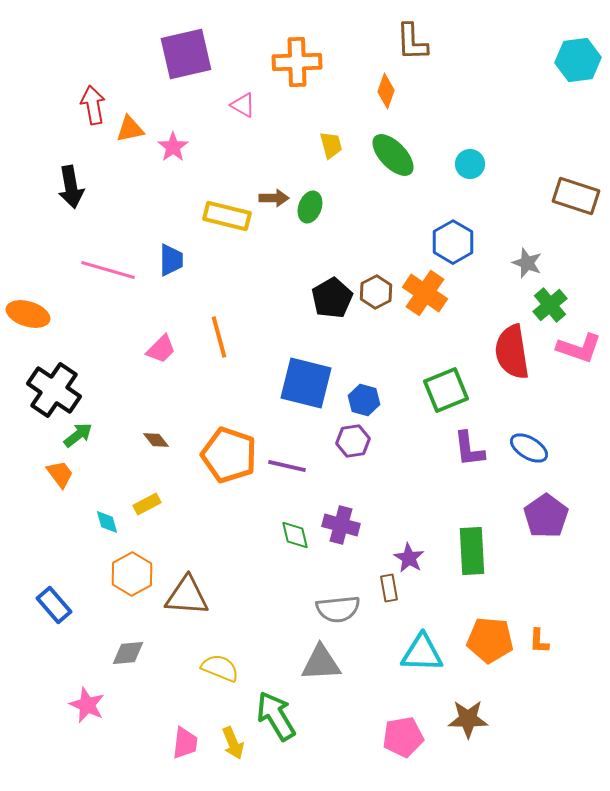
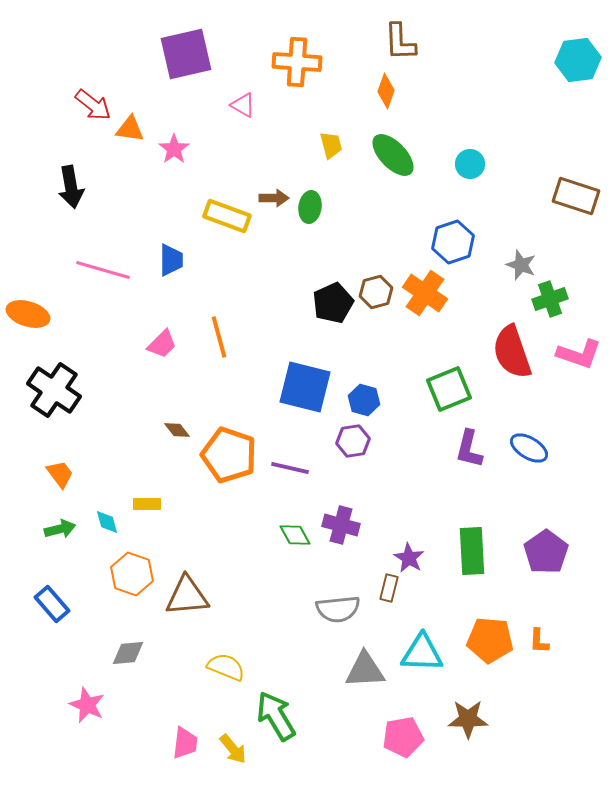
brown L-shape at (412, 42): moved 12 px left
orange cross at (297, 62): rotated 6 degrees clockwise
red arrow at (93, 105): rotated 138 degrees clockwise
orange triangle at (130, 129): rotated 20 degrees clockwise
pink star at (173, 147): moved 1 px right, 2 px down
green ellipse at (310, 207): rotated 12 degrees counterclockwise
yellow rectangle at (227, 216): rotated 6 degrees clockwise
blue hexagon at (453, 242): rotated 12 degrees clockwise
gray star at (527, 263): moved 6 px left, 2 px down
pink line at (108, 270): moved 5 px left
brown hexagon at (376, 292): rotated 12 degrees clockwise
black pentagon at (332, 298): moved 1 px right, 5 px down; rotated 6 degrees clockwise
green cross at (550, 305): moved 6 px up; rotated 20 degrees clockwise
pink L-shape at (579, 348): moved 6 px down
pink trapezoid at (161, 349): moved 1 px right, 5 px up
red semicircle at (512, 352): rotated 10 degrees counterclockwise
blue square at (306, 383): moved 1 px left, 4 px down
green square at (446, 390): moved 3 px right, 1 px up
green arrow at (78, 435): moved 18 px left, 94 px down; rotated 24 degrees clockwise
brown diamond at (156, 440): moved 21 px right, 10 px up
purple L-shape at (469, 449): rotated 21 degrees clockwise
purple line at (287, 466): moved 3 px right, 2 px down
yellow rectangle at (147, 504): rotated 28 degrees clockwise
purple pentagon at (546, 516): moved 36 px down
green diamond at (295, 535): rotated 16 degrees counterclockwise
orange hexagon at (132, 574): rotated 12 degrees counterclockwise
brown rectangle at (389, 588): rotated 24 degrees clockwise
brown triangle at (187, 596): rotated 9 degrees counterclockwise
blue rectangle at (54, 605): moved 2 px left, 1 px up
gray triangle at (321, 663): moved 44 px right, 7 px down
yellow semicircle at (220, 668): moved 6 px right, 1 px up
yellow arrow at (233, 743): moved 6 px down; rotated 16 degrees counterclockwise
